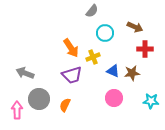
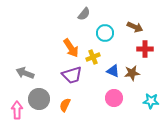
gray semicircle: moved 8 px left, 3 px down
